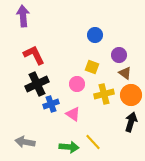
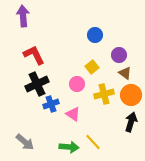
yellow square: rotated 32 degrees clockwise
gray arrow: rotated 150 degrees counterclockwise
